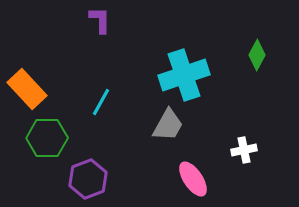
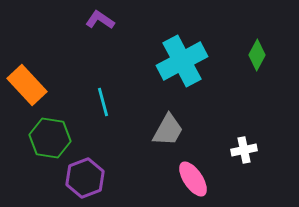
purple L-shape: rotated 56 degrees counterclockwise
cyan cross: moved 2 px left, 14 px up; rotated 9 degrees counterclockwise
orange rectangle: moved 4 px up
cyan line: moved 2 px right; rotated 44 degrees counterclockwise
gray trapezoid: moved 5 px down
green hexagon: moved 3 px right; rotated 9 degrees clockwise
purple hexagon: moved 3 px left, 1 px up
